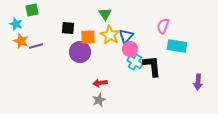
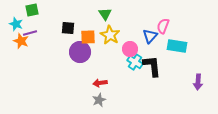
blue triangle: moved 24 px right
purple line: moved 6 px left, 13 px up
